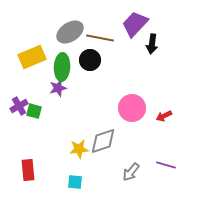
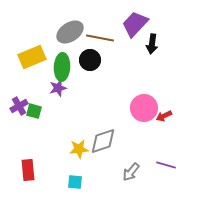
pink circle: moved 12 px right
